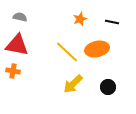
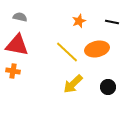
orange star: moved 1 px left, 2 px down
